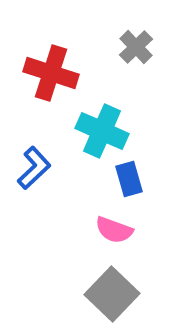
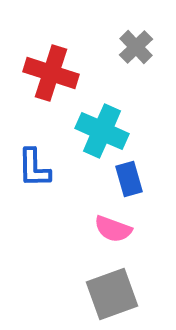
blue L-shape: rotated 132 degrees clockwise
pink semicircle: moved 1 px left, 1 px up
gray square: rotated 26 degrees clockwise
